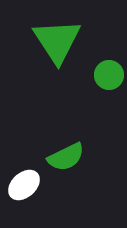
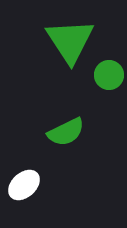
green triangle: moved 13 px right
green semicircle: moved 25 px up
